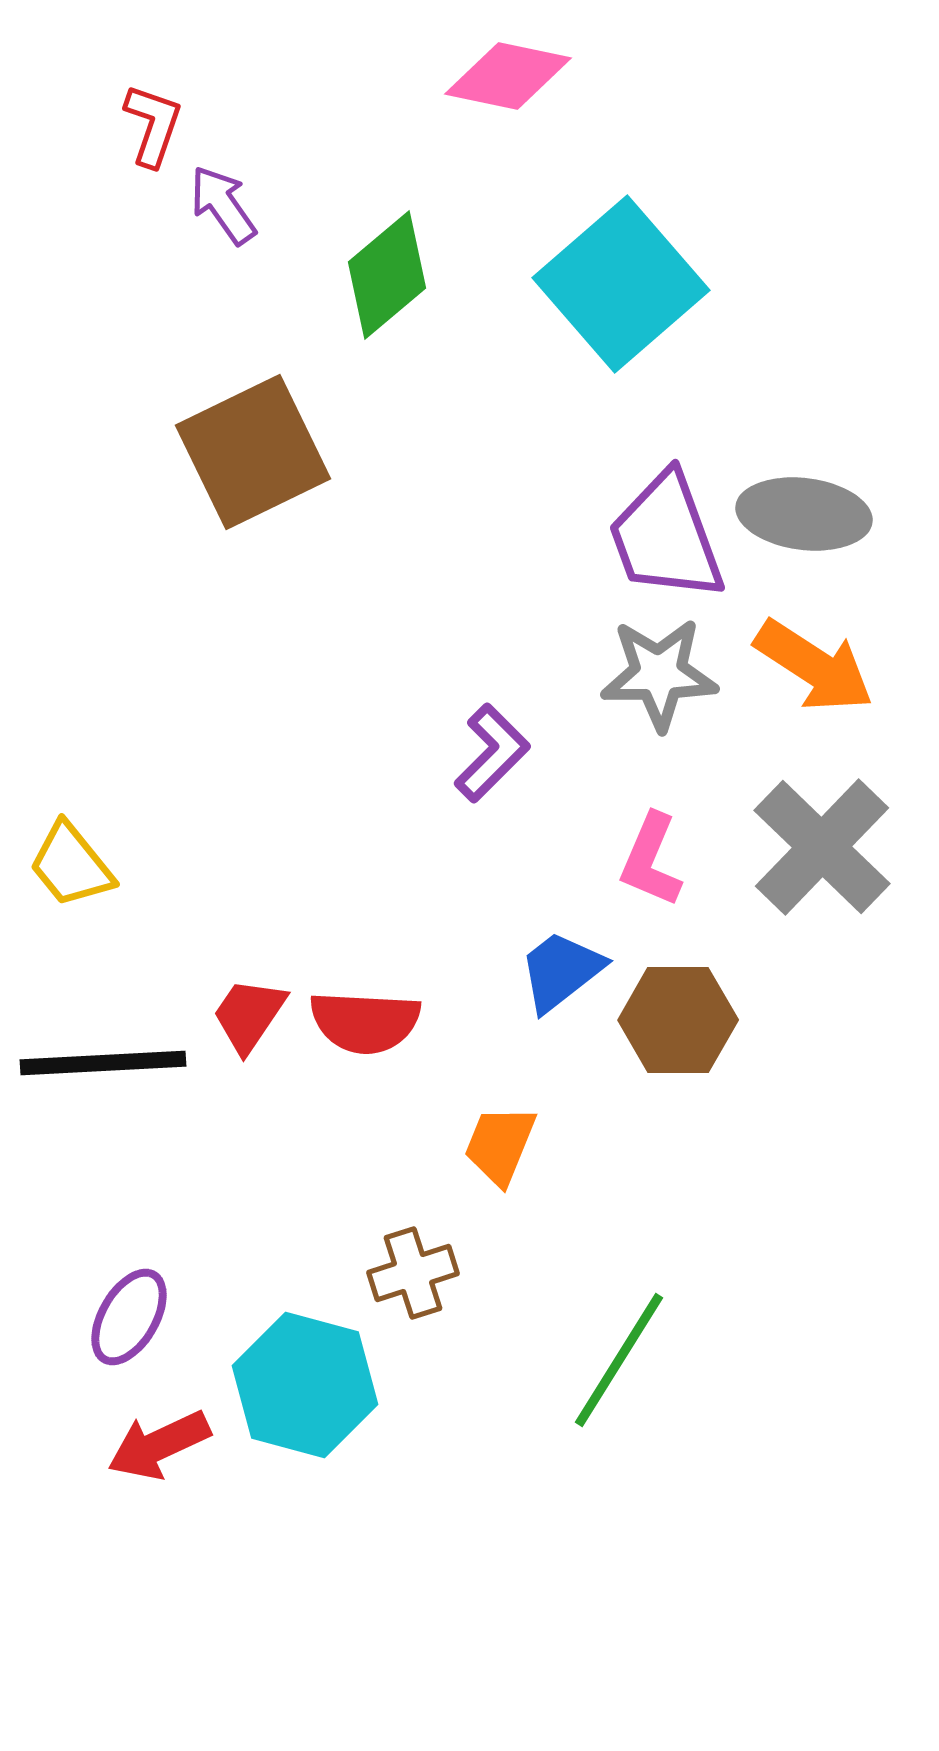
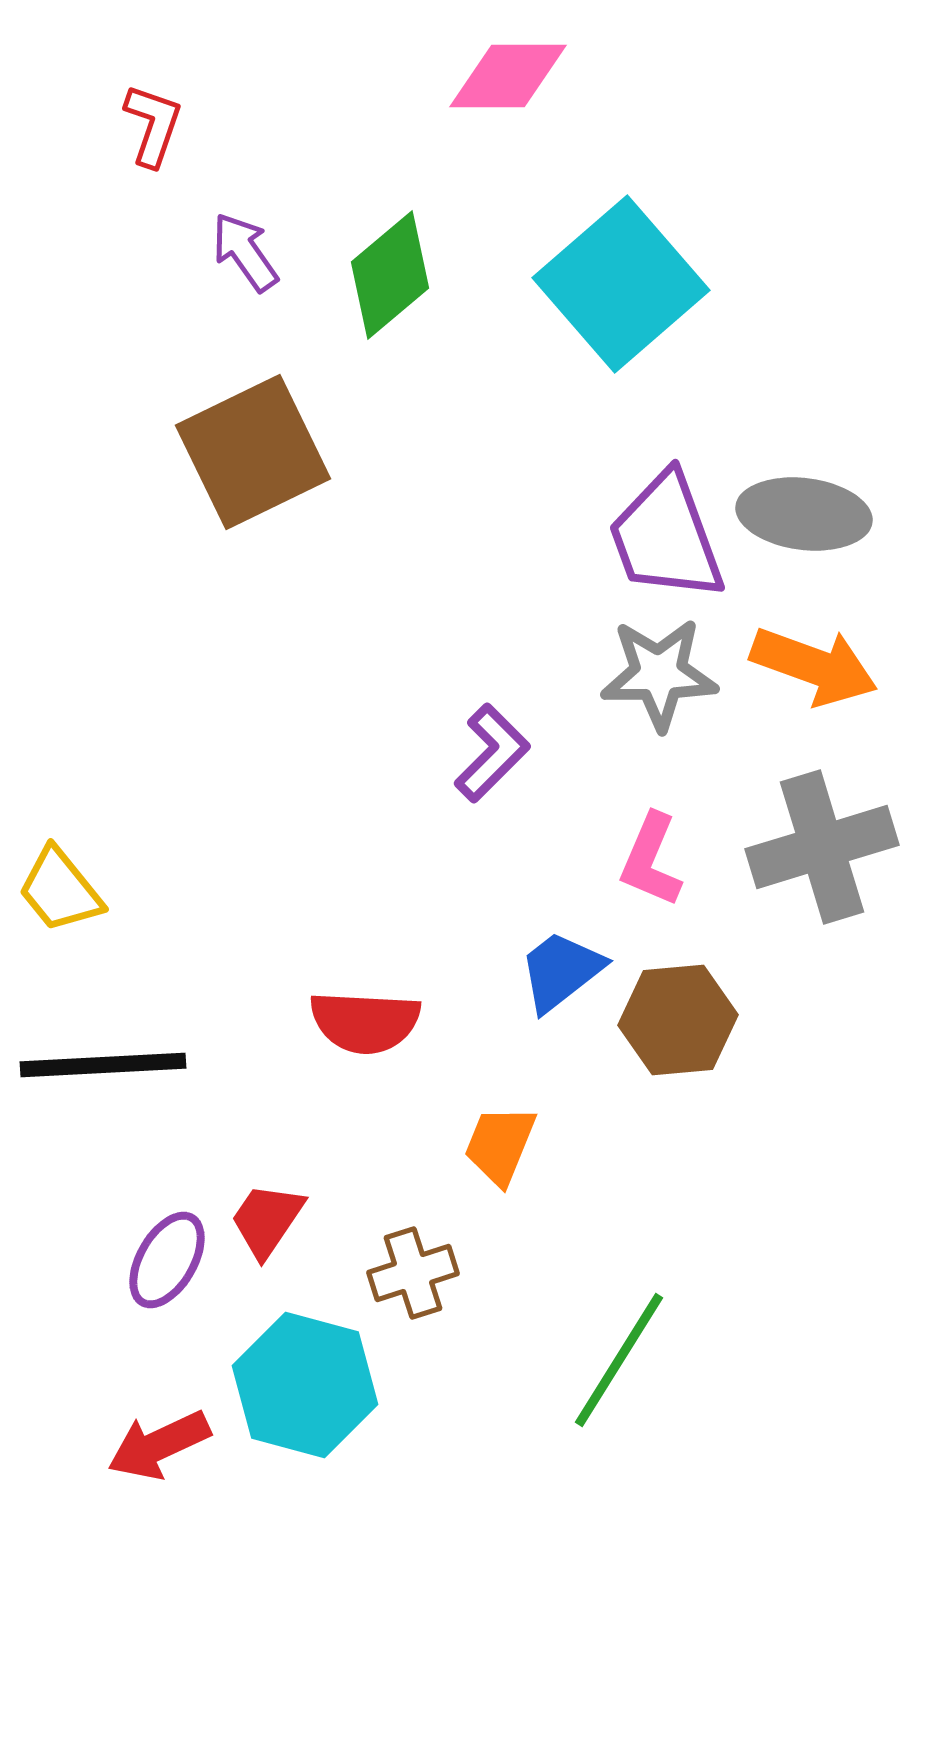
pink diamond: rotated 12 degrees counterclockwise
purple arrow: moved 22 px right, 47 px down
green diamond: moved 3 px right
orange arrow: rotated 13 degrees counterclockwise
gray cross: rotated 29 degrees clockwise
yellow trapezoid: moved 11 px left, 25 px down
red trapezoid: moved 18 px right, 205 px down
brown hexagon: rotated 5 degrees counterclockwise
black line: moved 2 px down
purple ellipse: moved 38 px right, 57 px up
